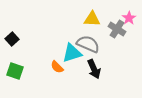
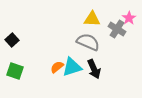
black square: moved 1 px down
gray semicircle: moved 2 px up
cyan triangle: moved 14 px down
orange semicircle: rotated 96 degrees clockwise
